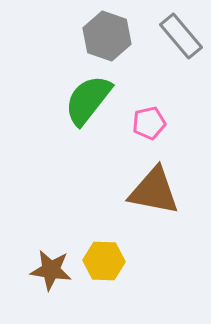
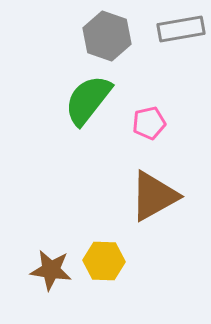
gray rectangle: moved 7 px up; rotated 60 degrees counterclockwise
brown triangle: moved 5 px down; rotated 40 degrees counterclockwise
